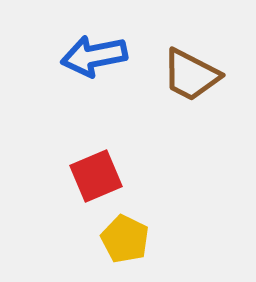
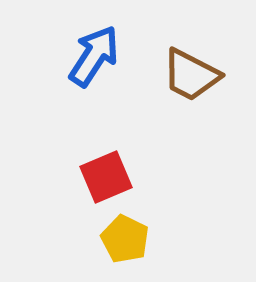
blue arrow: rotated 134 degrees clockwise
red square: moved 10 px right, 1 px down
